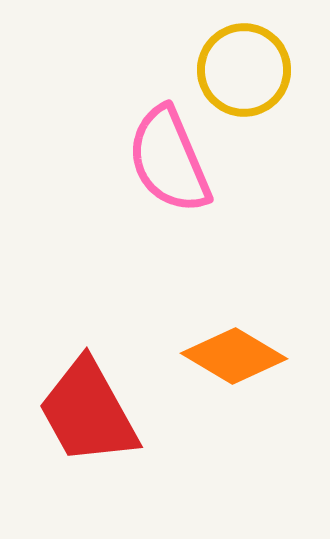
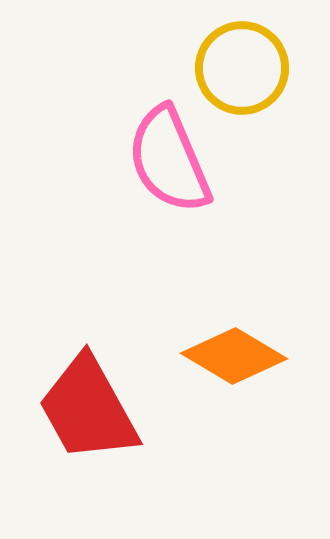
yellow circle: moved 2 px left, 2 px up
red trapezoid: moved 3 px up
